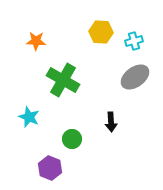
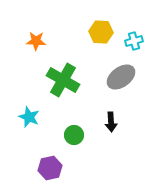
gray ellipse: moved 14 px left
green circle: moved 2 px right, 4 px up
purple hexagon: rotated 25 degrees clockwise
